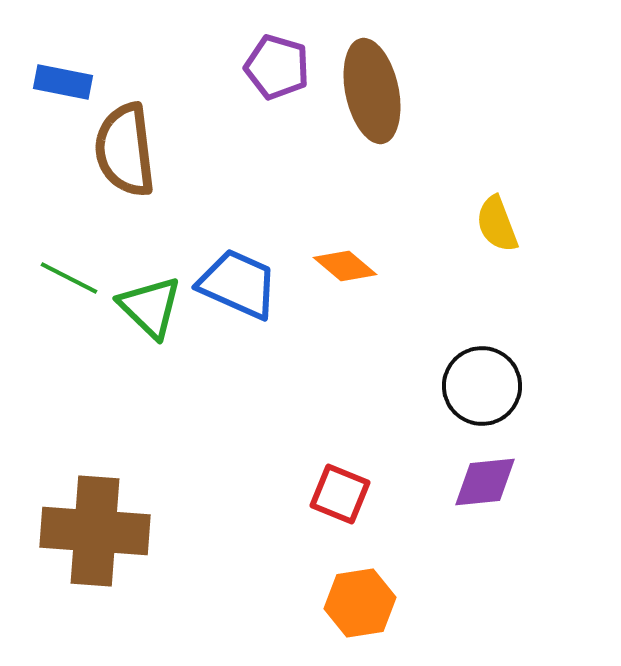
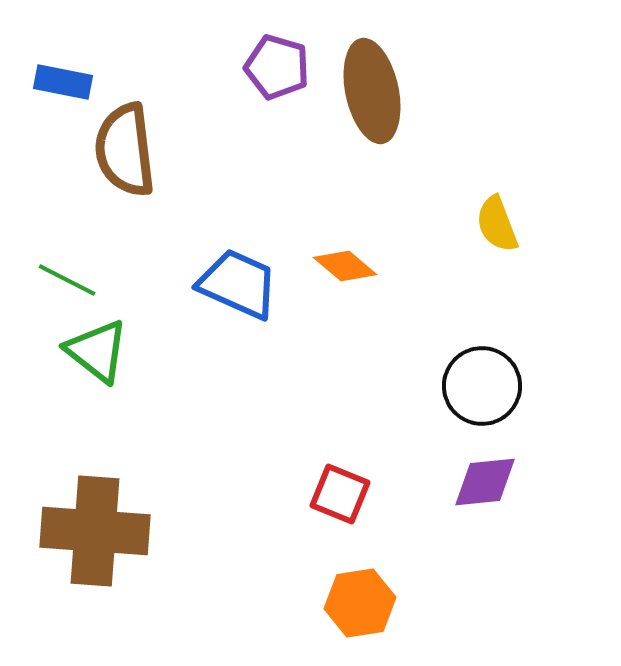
green line: moved 2 px left, 2 px down
green triangle: moved 53 px left, 44 px down; rotated 6 degrees counterclockwise
